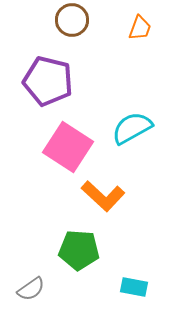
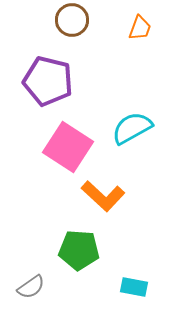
gray semicircle: moved 2 px up
